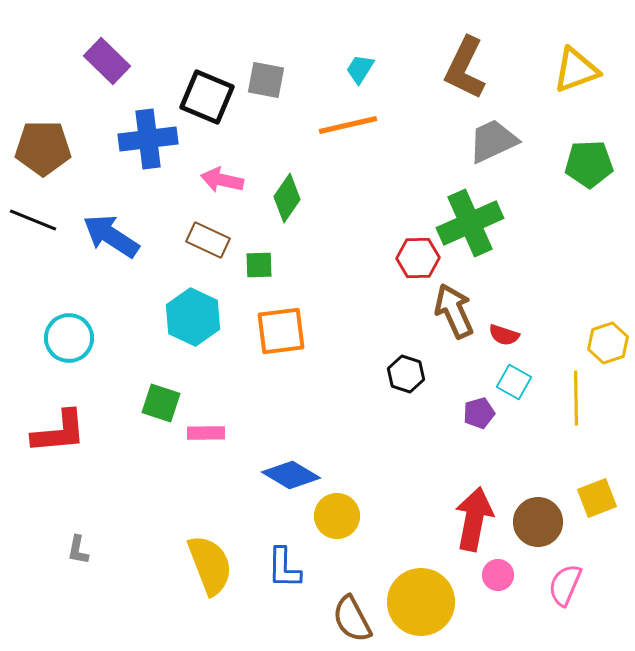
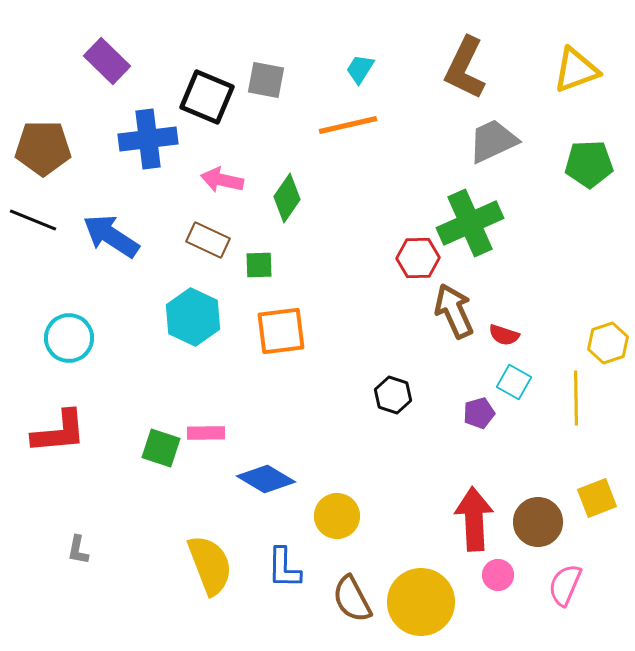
black hexagon at (406, 374): moved 13 px left, 21 px down
green square at (161, 403): moved 45 px down
blue diamond at (291, 475): moved 25 px left, 4 px down
red arrow at (474, 519): rotated 14 degrees counterclockwise
brown semicircle at (352, 619): moved 20 px up
